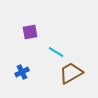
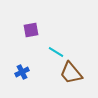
purple square: moved 1 px right, 2 px up
brown trapezoid: rotated 100 degrees counterclockwise
